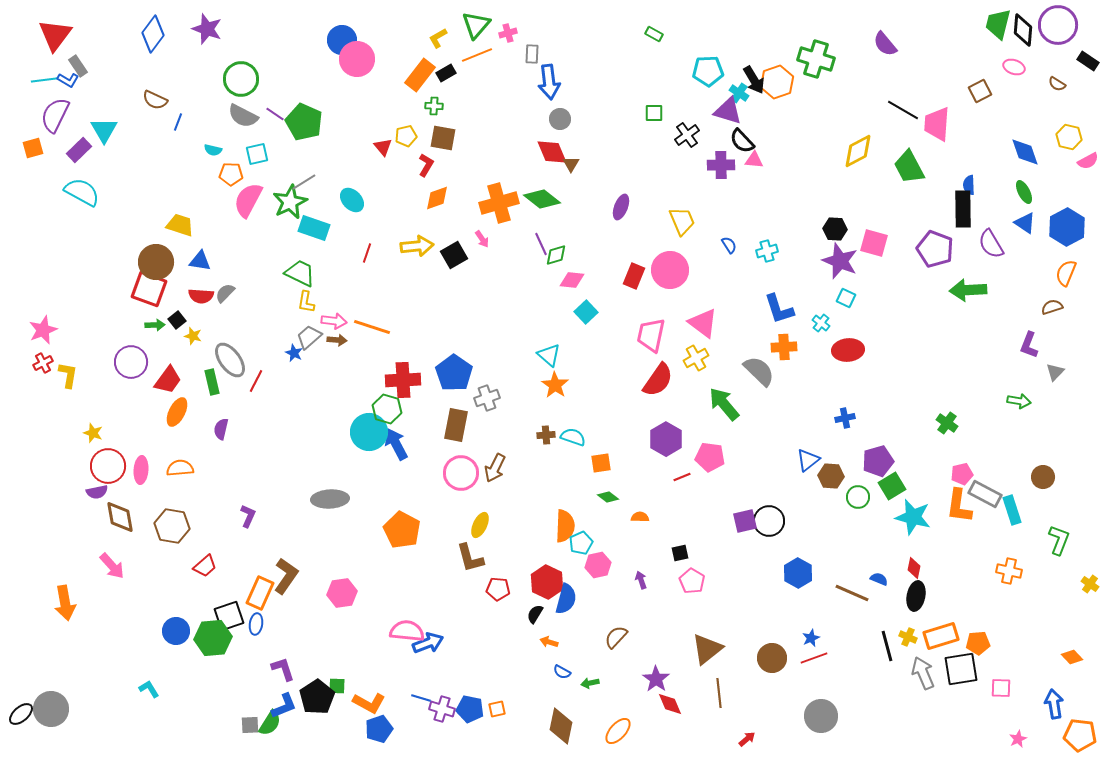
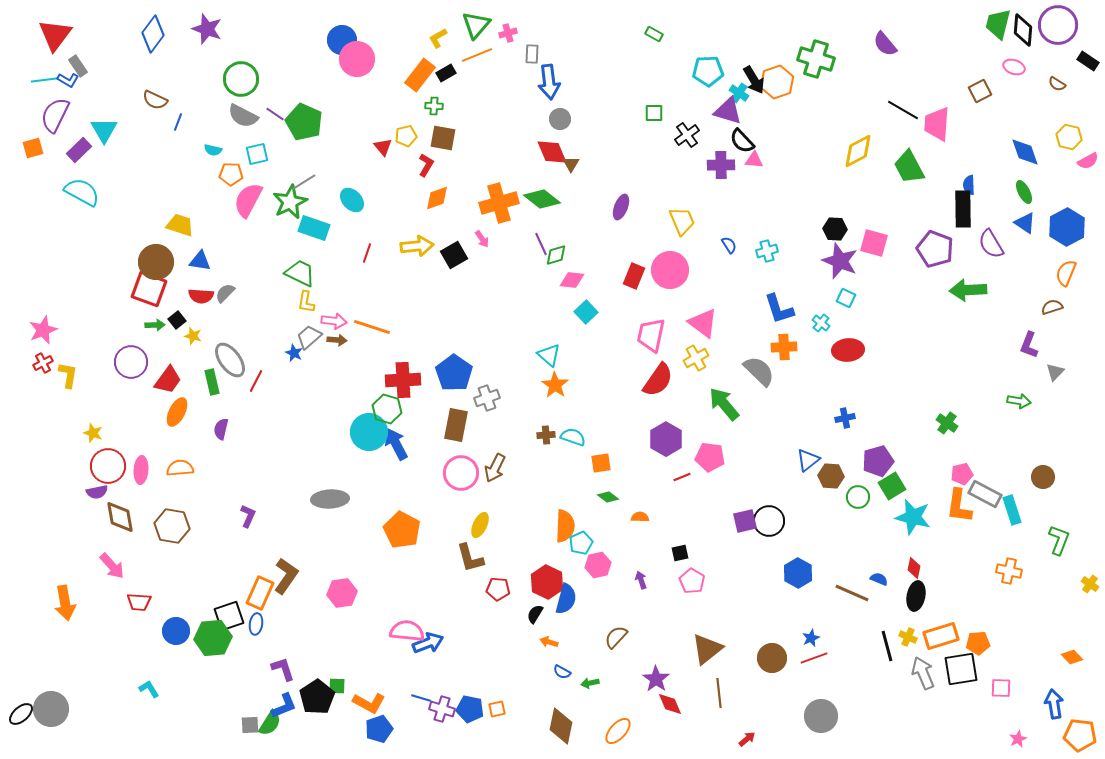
red trapezoid at (205, 566): moved 66 px left, 36 px down; rotated 45 degrees clockwise
